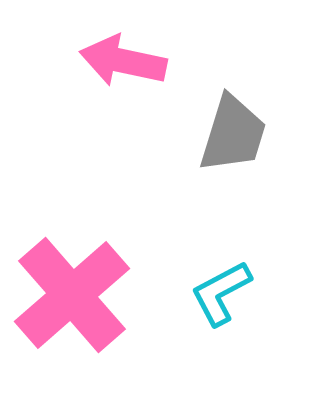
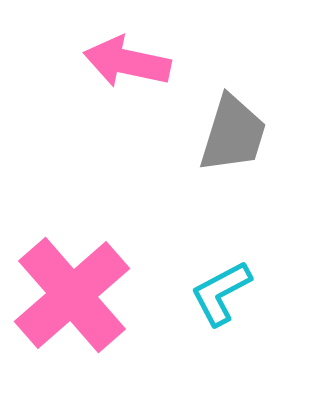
pink arrow: moved 4 px right, 1 px down
